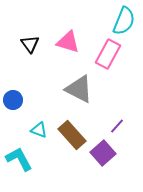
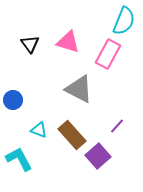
purple square: moved 5 px left, 3 px down
